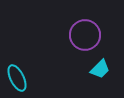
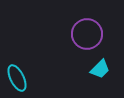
purple circle: moved 2 px right, 1 px up
